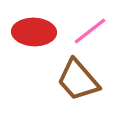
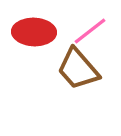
brown trapezoid: moved 11 px up
